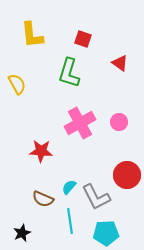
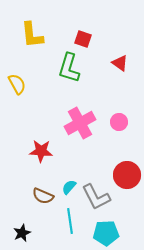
green L-shape: moved 5 px up
brown semicircle: moved 3 px up
